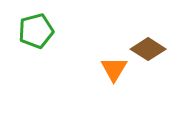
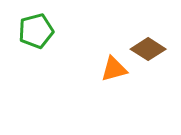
orange triangle: rotated 44 degrees clockwise
